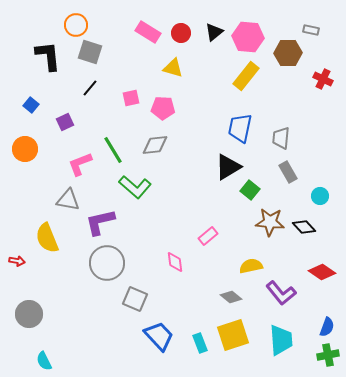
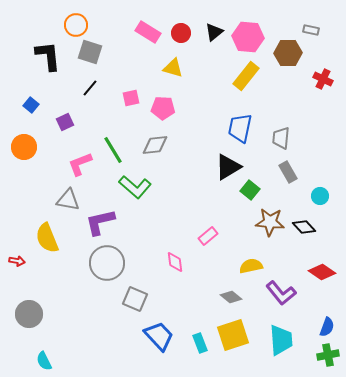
orange circle at (25, 149): moved 1 px left, 2 px up
